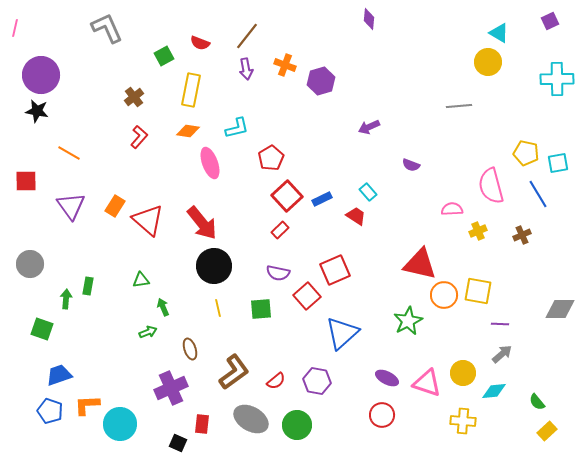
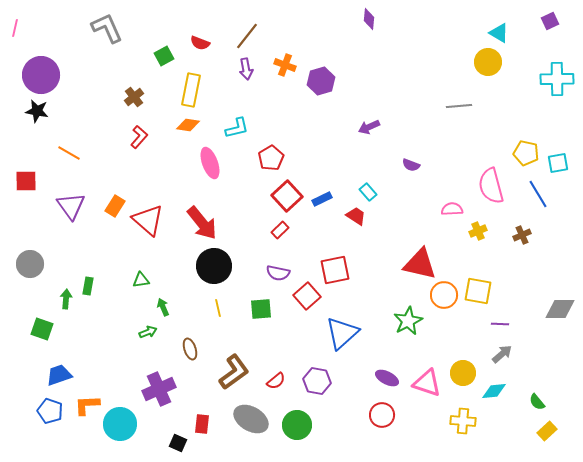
orange diamond at (188, 131): moved 6 px up
red square at (335, 270): rotated 12 degrees clockwise
purple cross at (171, 388): moved 12 px left, 1 px down
